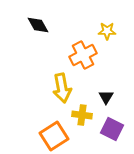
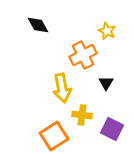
yellow star: rotated 24 degrees clockwise
black triangle: moved 14 px up
